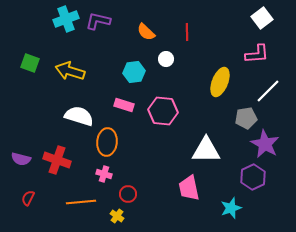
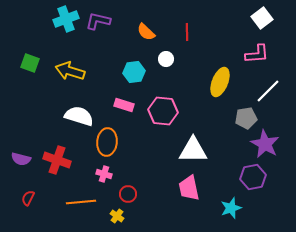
white triangle: moved 13 px left
purple hexagon: rotated 15 degrees clockwise
